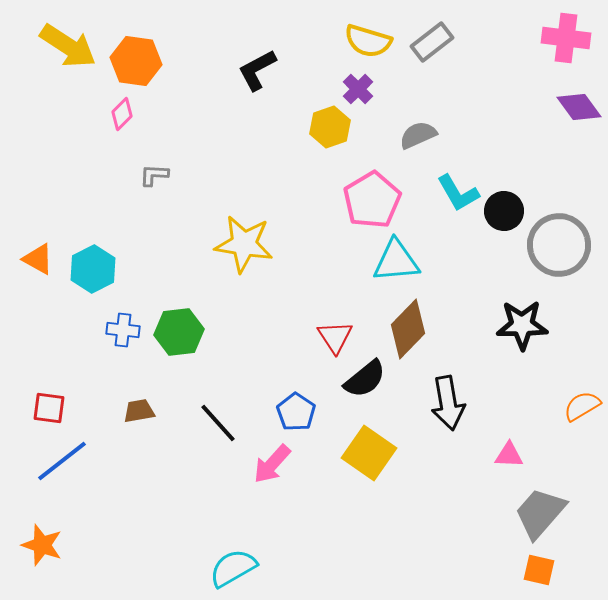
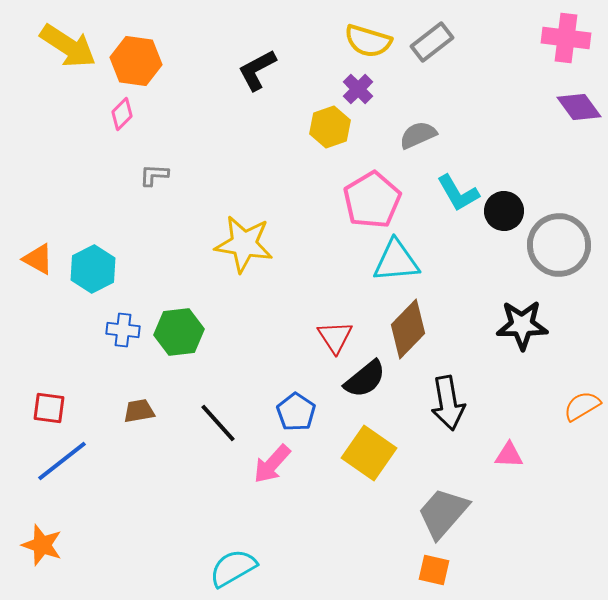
gray trapezoid: moved 97 px left
orange square: moved 105 px left
